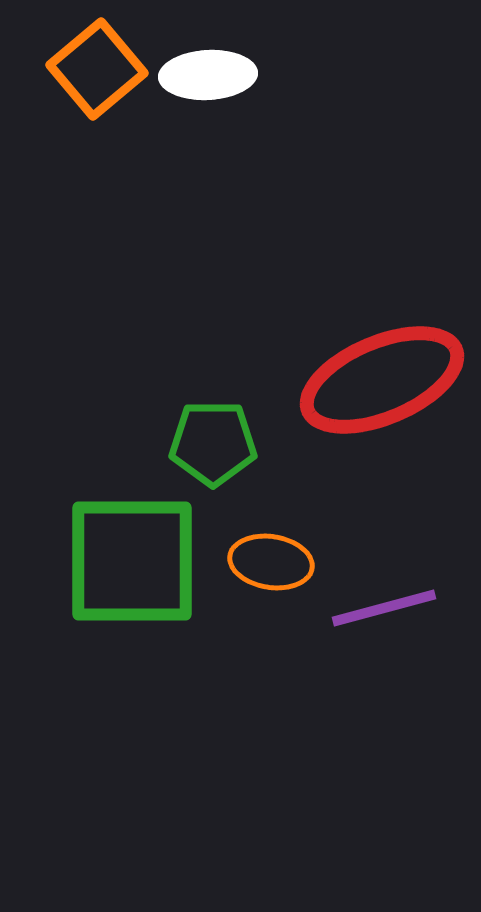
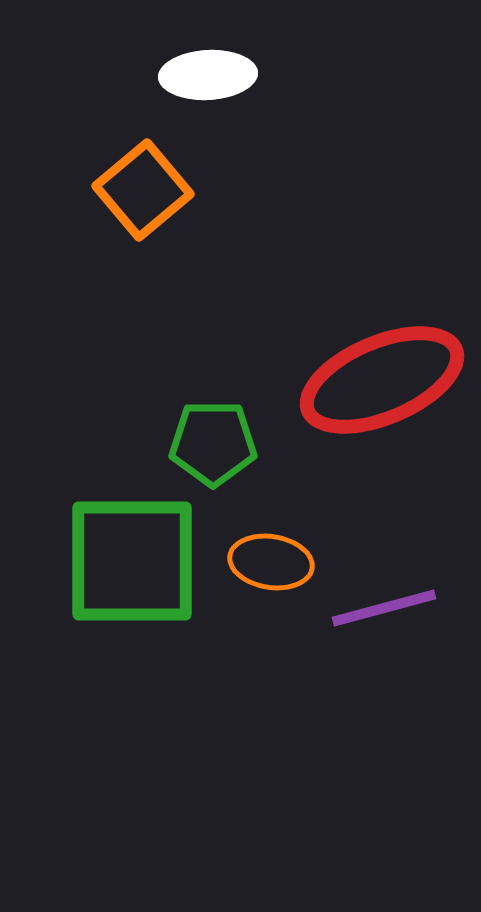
orange square: moved 46 px right, 121 px down
